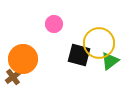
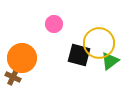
orange circle: moved 1 px left, 1 px up
brown cross: rotated 28 degrees counterclockwise
